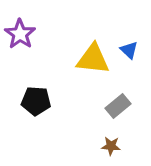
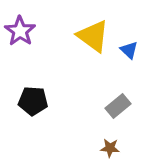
purple star: moved 3 px up
yellow triangle: moved 23 px up; rotated 30 degrees clockwise
black pentagon: moved 3 px left
brown star: moved 1 px left, 2 px down
